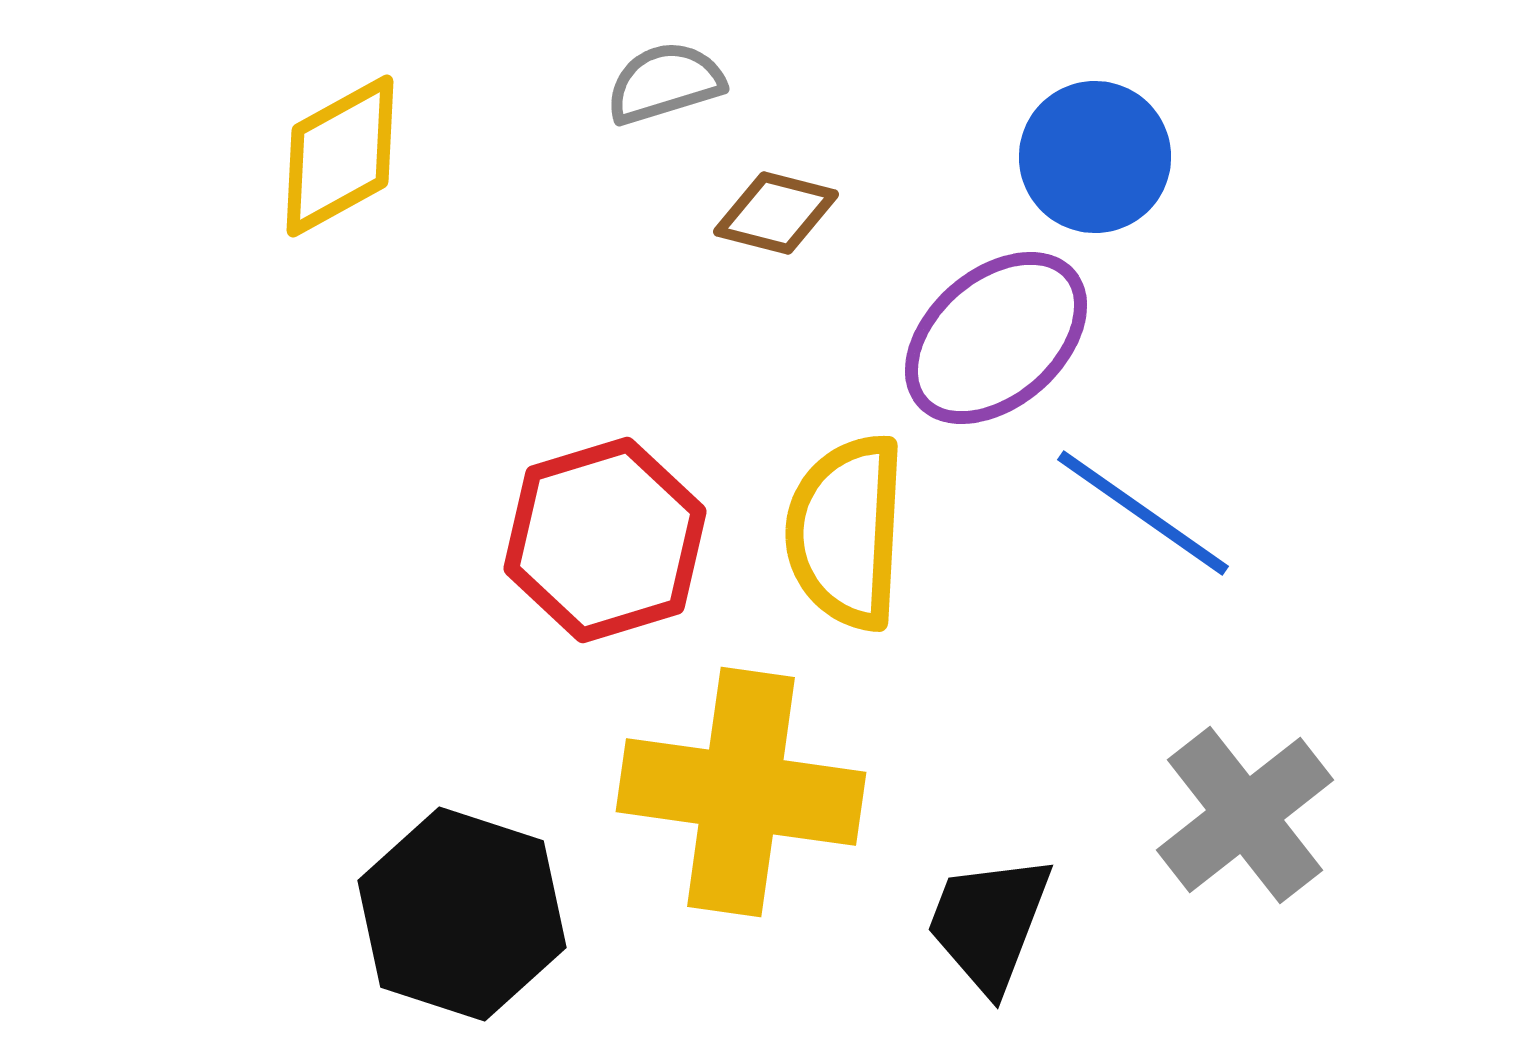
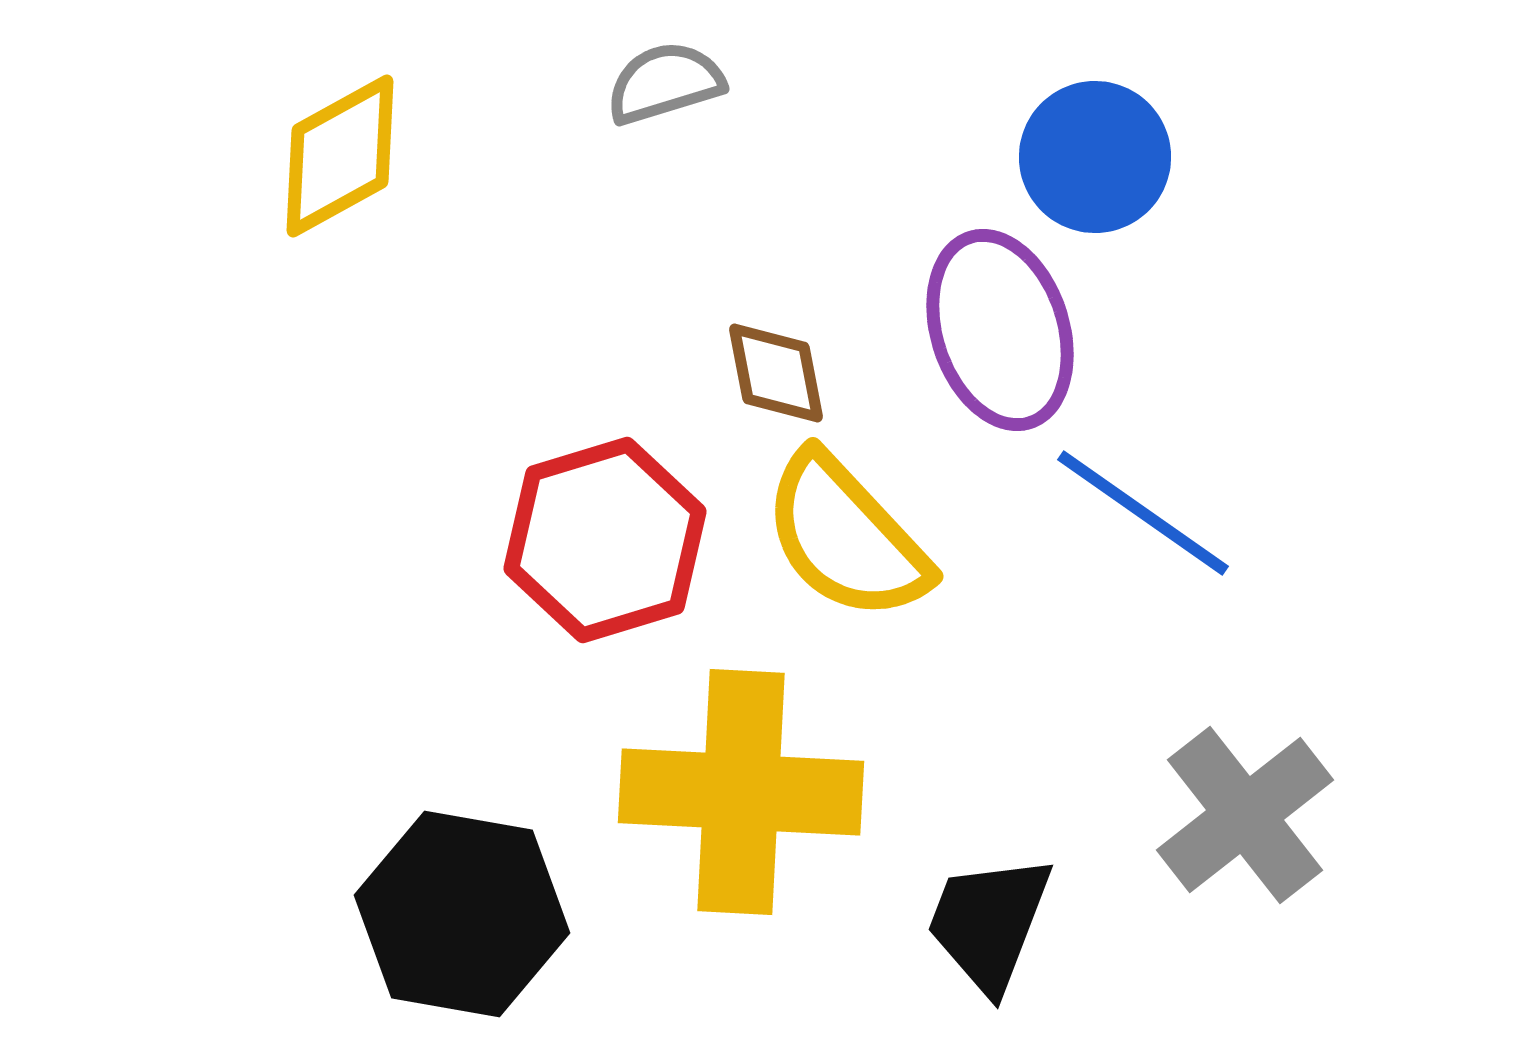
brown diamond: moved 160 px down; rotated 65 degrees clockwise
purple ellipse: moved 4 px right, 8 px up; rotated 67 degrees counterclockwise
yellow semicircle: moved 5 px down; rotated 46 degrees counterclockwise
yellow cross: rotated 5 degrees counterclockwise
black hexagon: rotated 8 degrees counterclockwise
